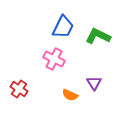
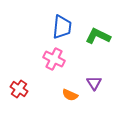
blue trapezoid: moved 1 px left; rotated 20 degrees counterclockwise
